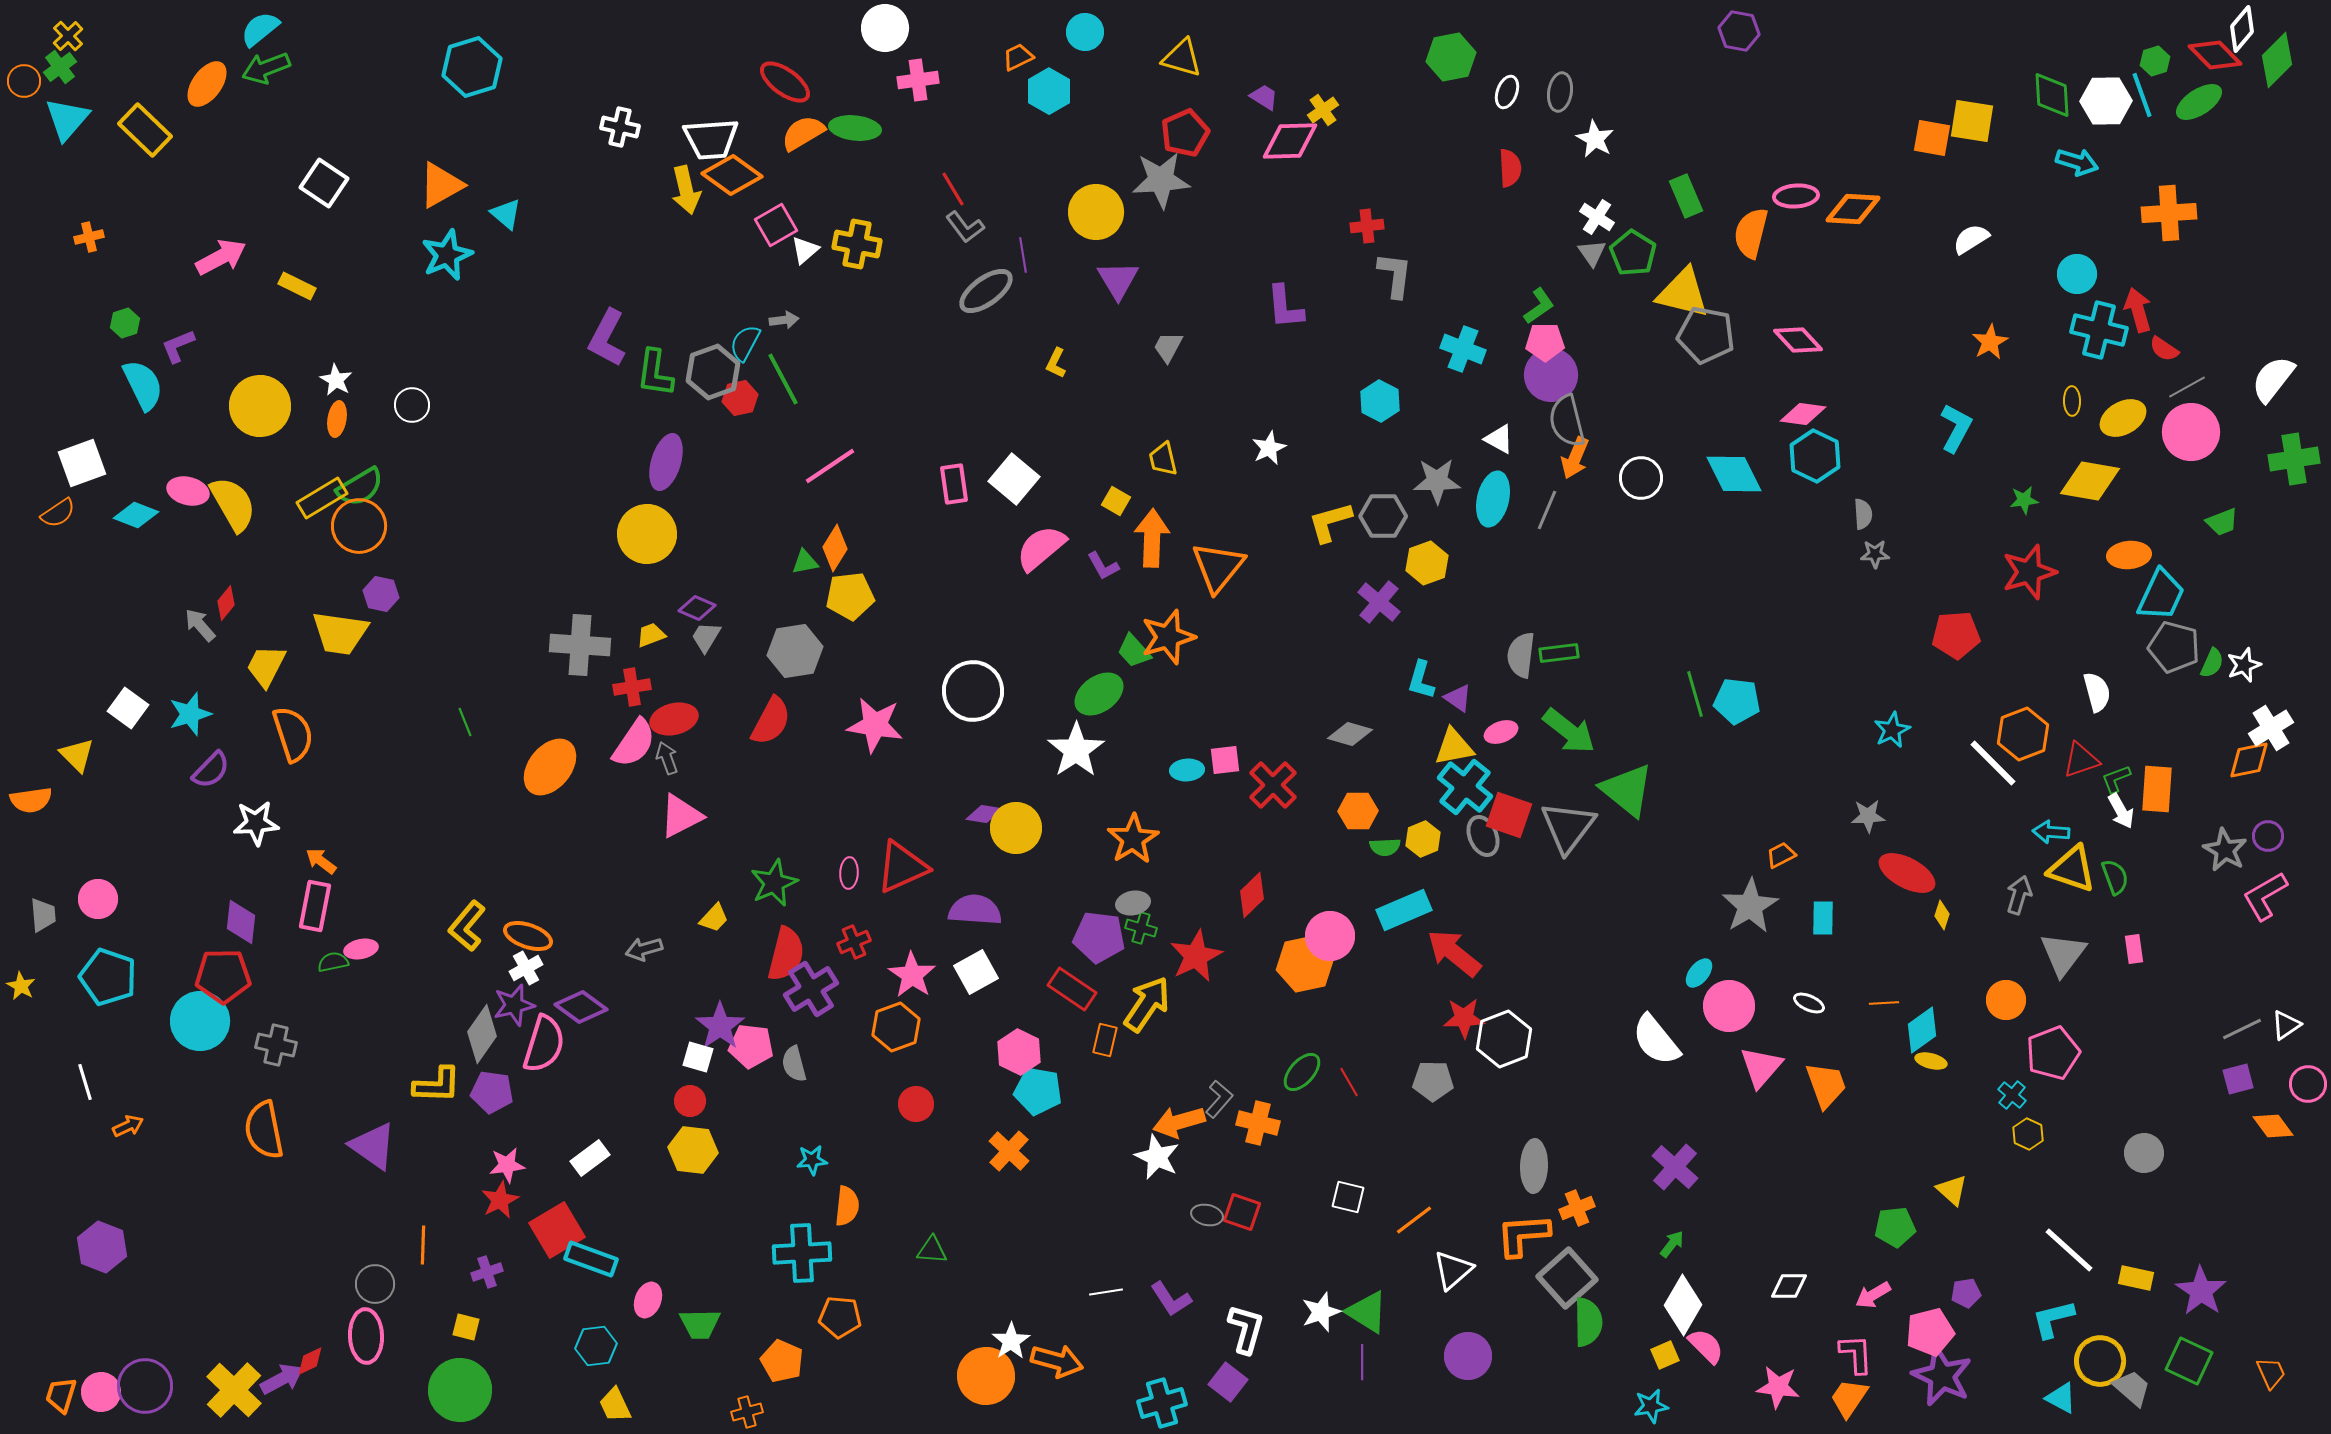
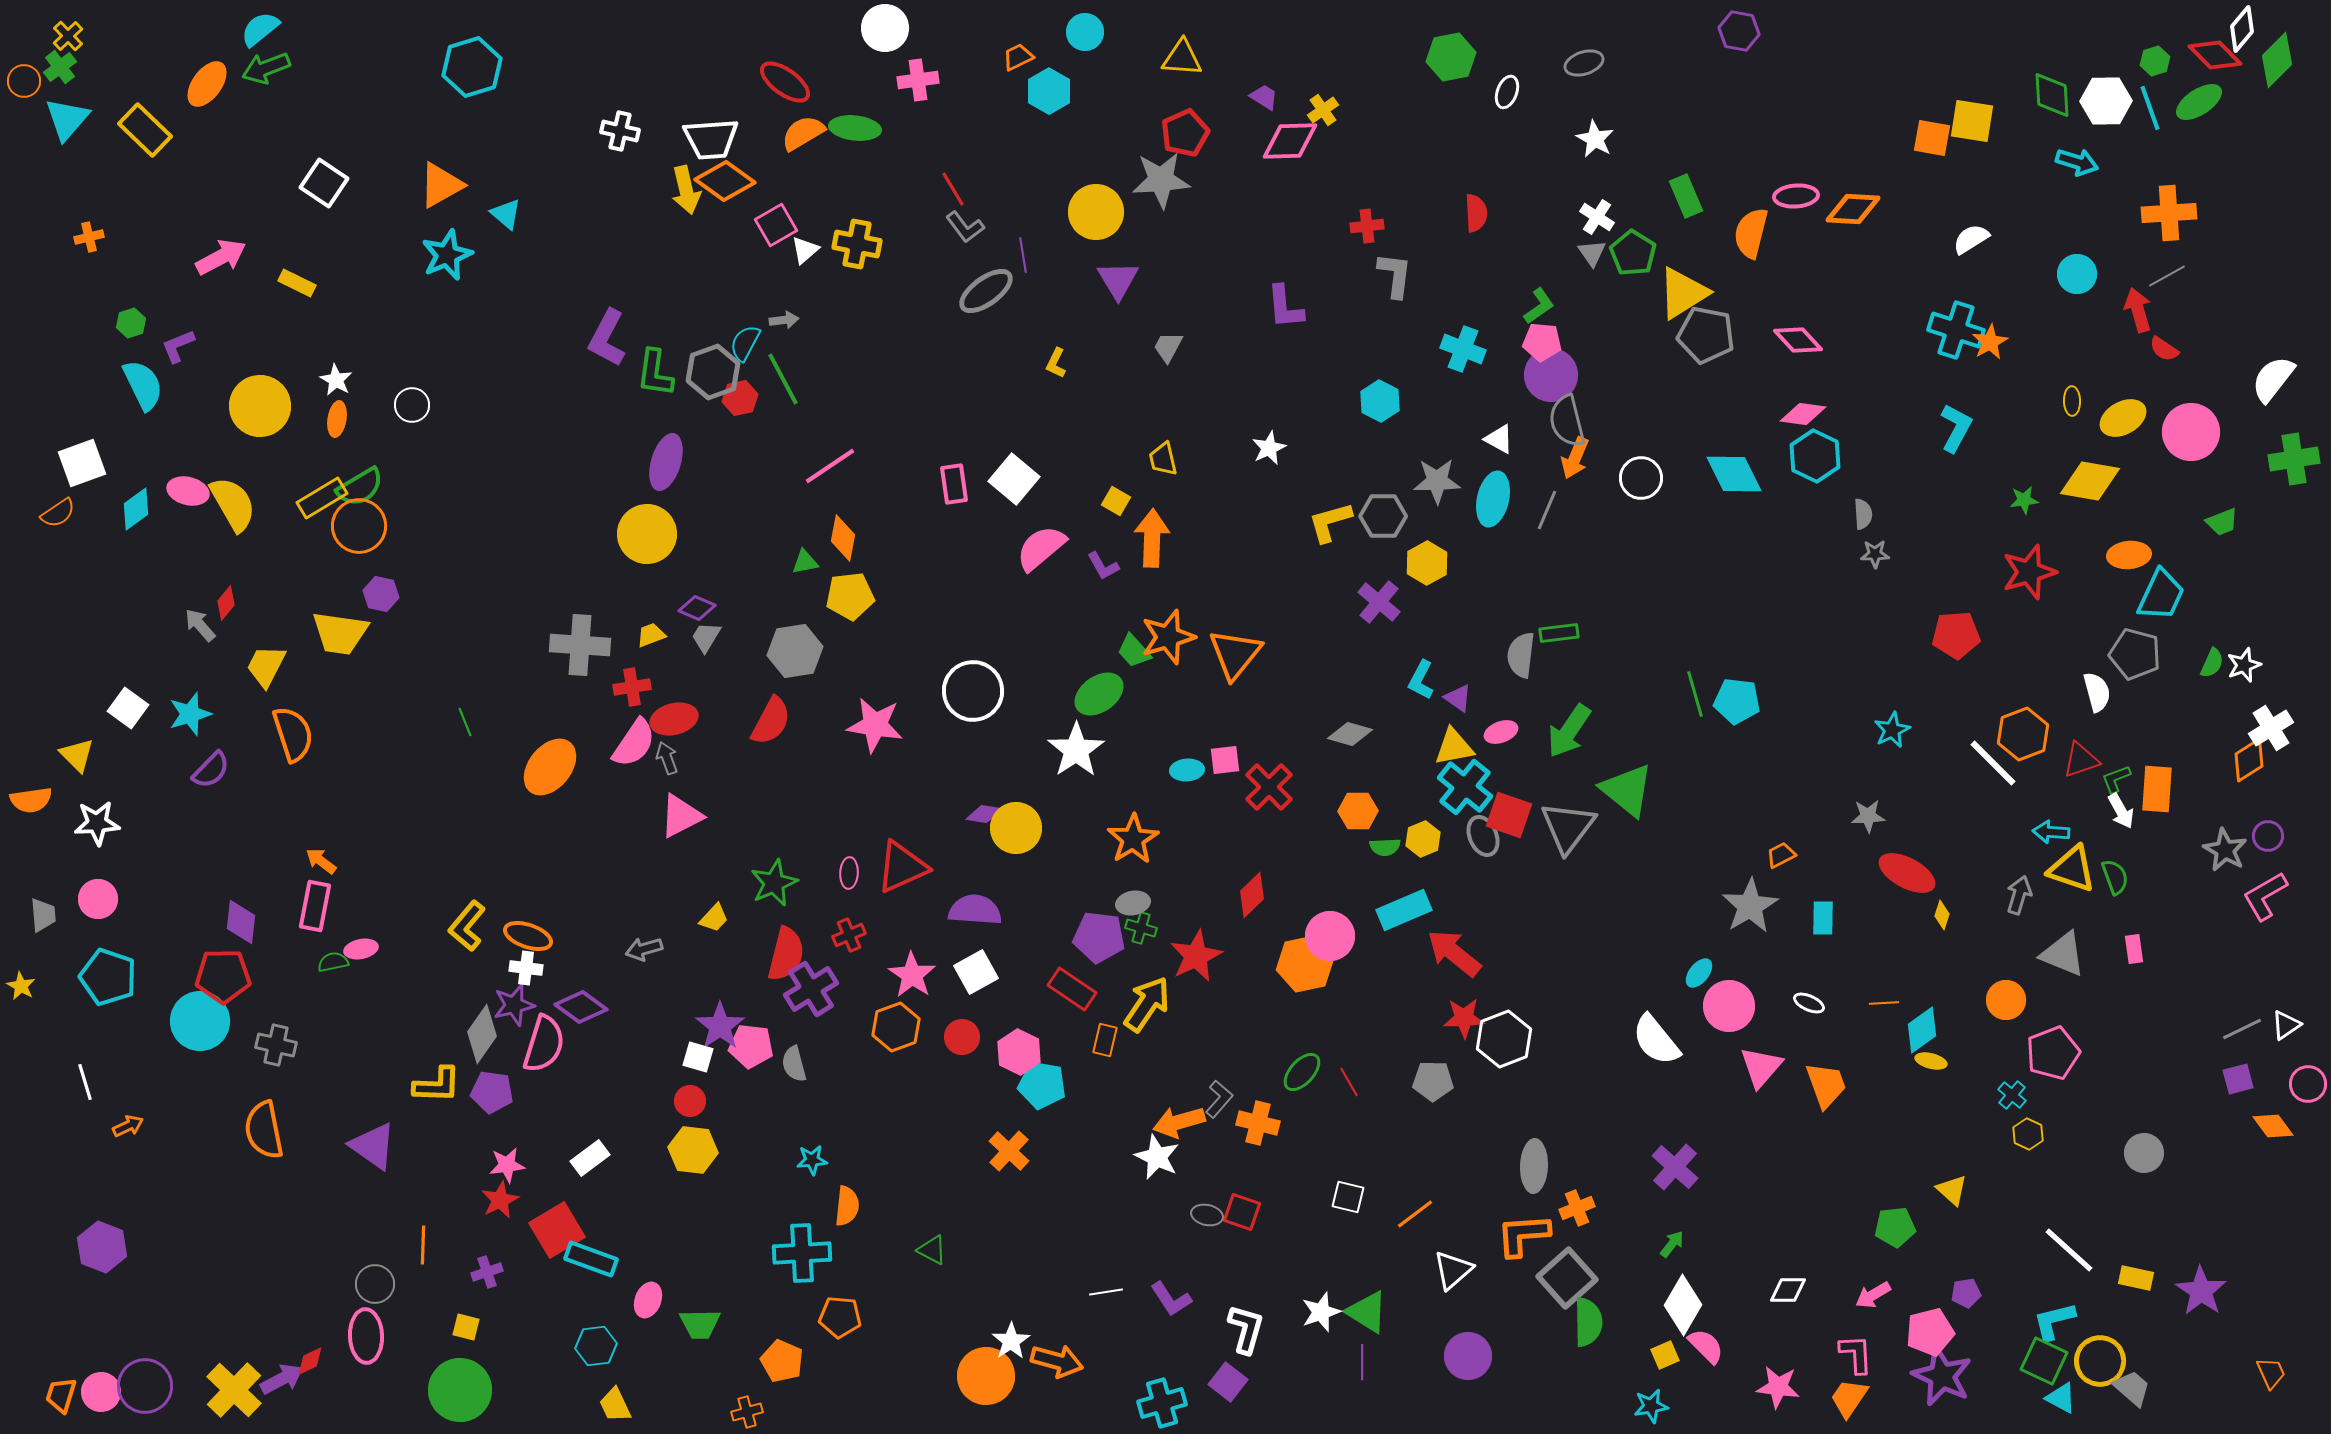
yellow triangle at (1182, 58): rotated 12 degrees counterclockwise
gray ellipse at (1560, 92): moved 24 px right, 29 px up; rotated 63 degrees clockwise
cyan line at (2142, 95): moved 8 px right, 13 px down
white cross at (620, 127): moved 4 px down
red semicircle at (1510, 168): moved 34 px left, 45 px down
orange diamond at (732, 175): moved 7 px left, 6 px down
yellow rectangle at (297, 286): moved 3 px up
yellow triangle at (1683, 293): rotated 46 degrees counterclockwise
green hexagon at (125, 323): moved 6 px right
cyan cross at (2099, 330): moved 143 px left; rotated 4 degrees clockwise
pink pentagon at (1545, 342): moved 3 px left; rotated 6 degrees clockwise
gray line at (2187, 387): moved 20 px left, 111 px up
cyan diamond at (136, 515): moved 6 px up; rotated 57 degrees counterclockwise
orange diamond at (835, 548): moved 8 px right, 10 px up; rotated 21 degrees counterclockwise
yellow hexagon at (1427, 563): rotated 9 degrees counterclockwise
orange triangle at (1218, 567): moved 17 px right, 87 px down
gray pentagon at (2174, 647): moved 39 px left, 7 px down
green rectangle at (1559, 653): moved 20 px up
cyan L-shape at (1421, 680): rotated 12 degrees clockwise
green arrow at (1569, 731): rotated 86 degrees clockwise
orange diamond at (2249, 760): rotated 21 degrees counterclockwise
red cross at (1273, 785): moved 4 px left, 2 px down
white star at (256, 823): moved 159 px left
red cross at (854, 942): moved 5 px left, 7 px up
gray triangle at (2063, 954): rotated 45 degrees counterclockwise
white cross at (526, 968): rotated 36 degrees clockwise
cyan pentagon at (1038, 1091): moved 4 px right, 6 px up
red circle at (916, 1104): moved 46 px right, 67 px up
orange line at (1414, 1220): moved 1 px right, 6 px up
green triangle at (932, 1250): rotated 24 degrees clockwise
white diamond at (1789, 1286): moved 1 px left, 4 px down
cyan L-shape at (2053, 1319): moved 1 px right, 2 px down
green square at (2189, 1361): moved 145 px left
